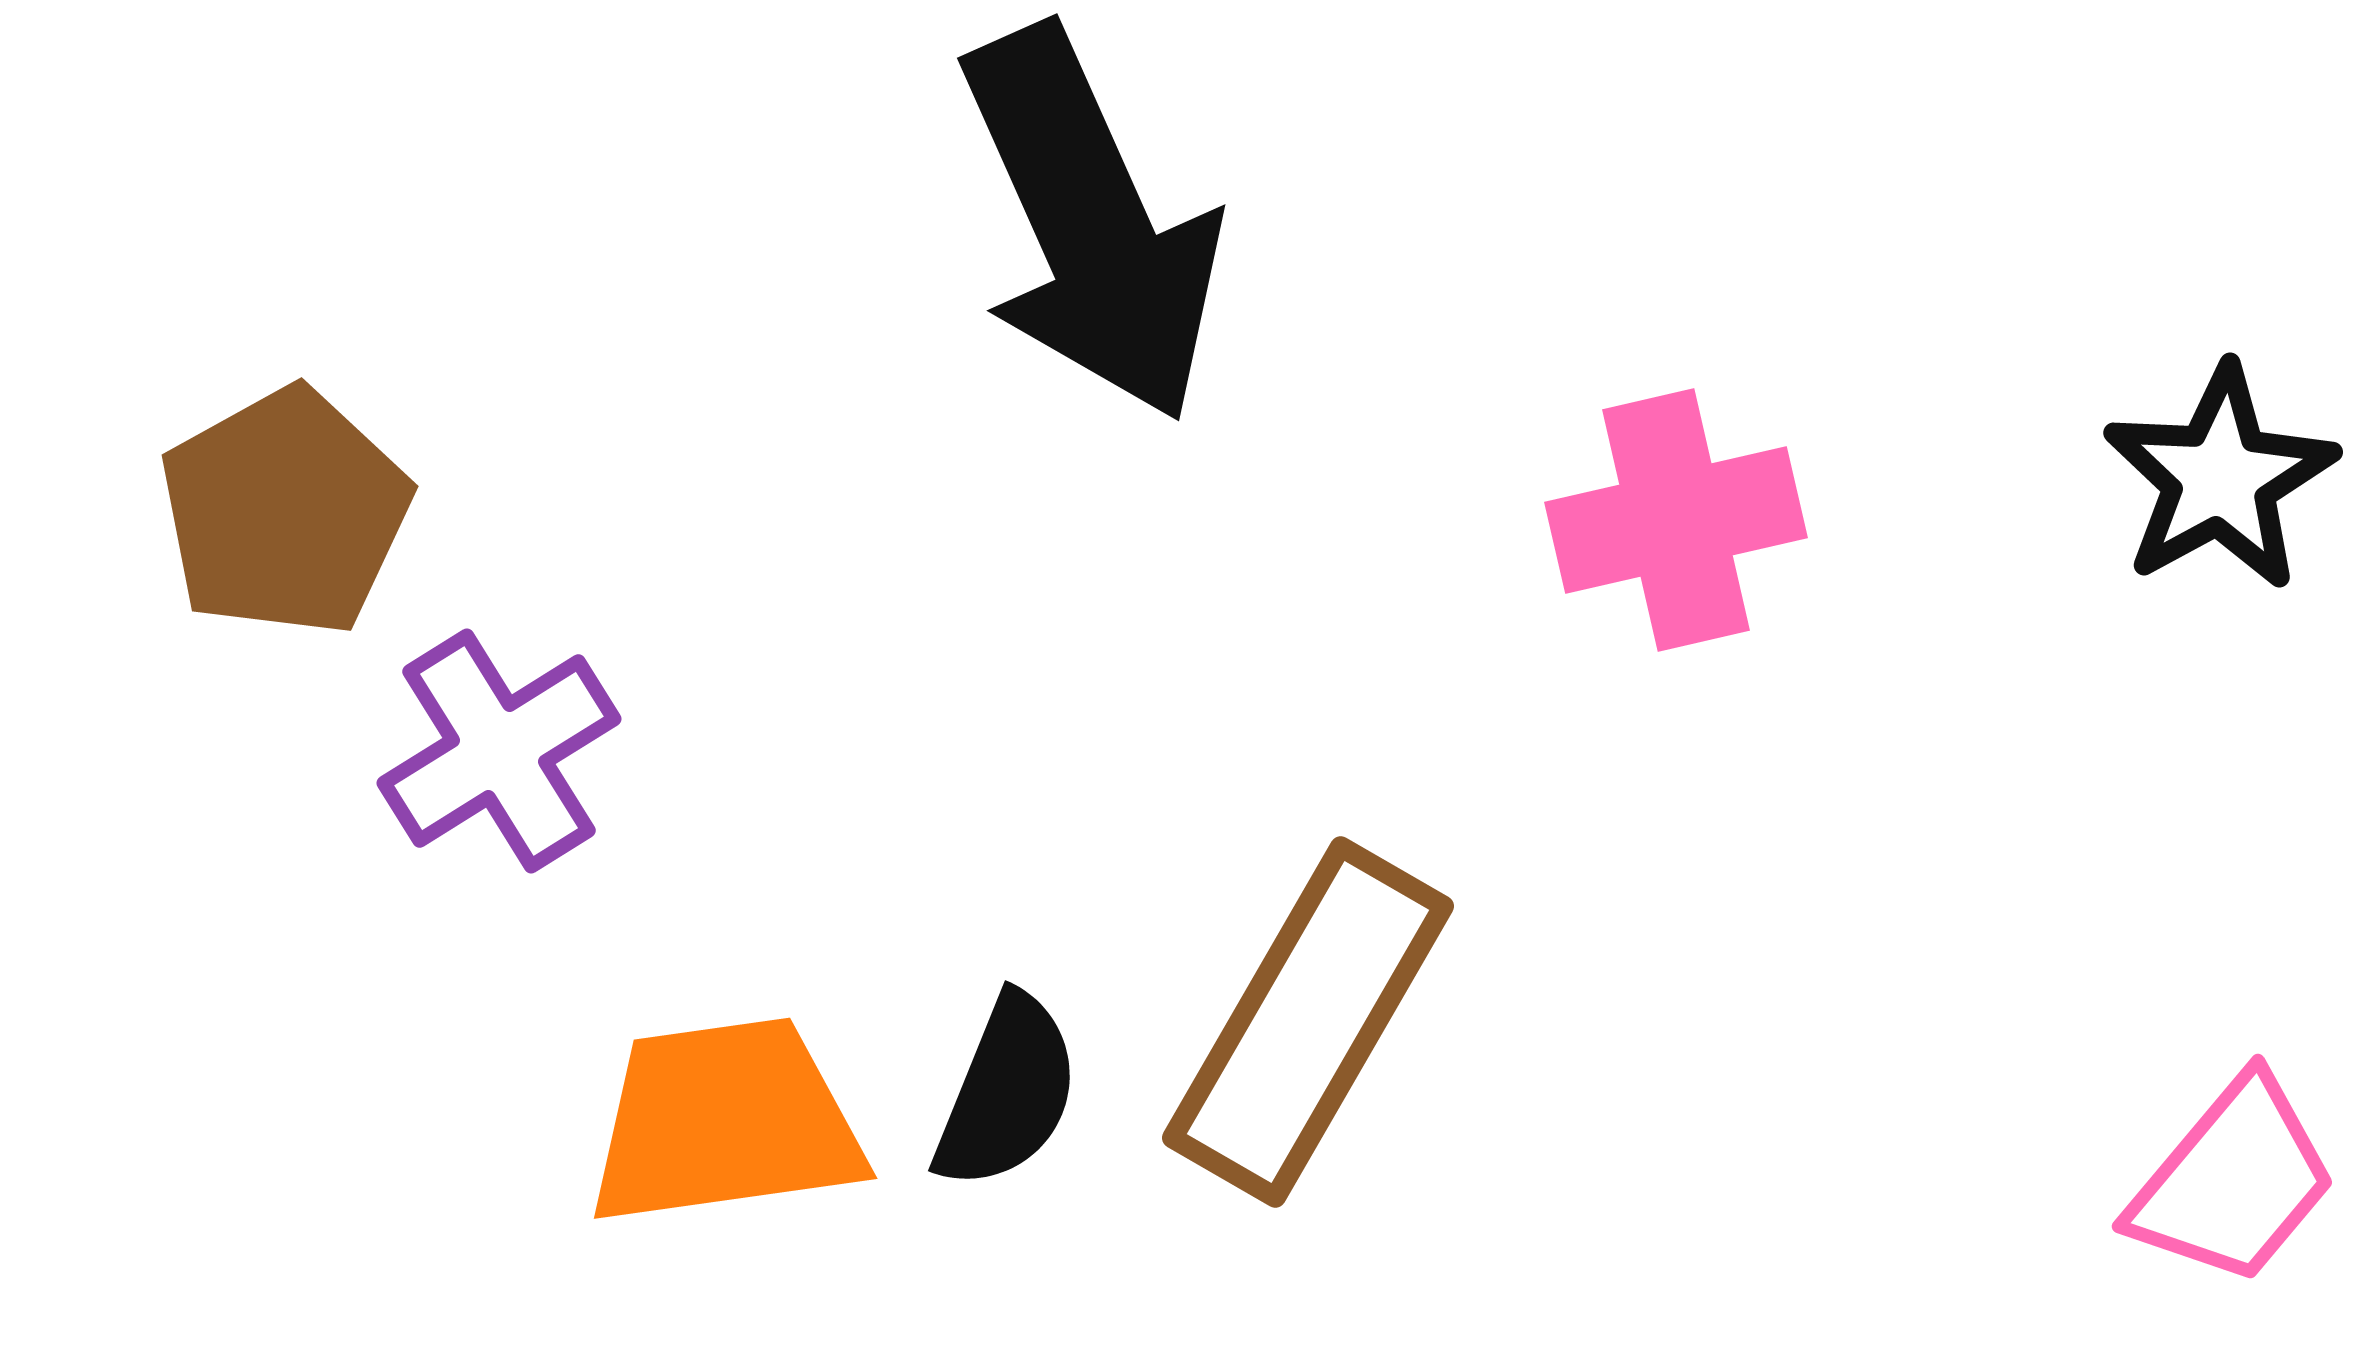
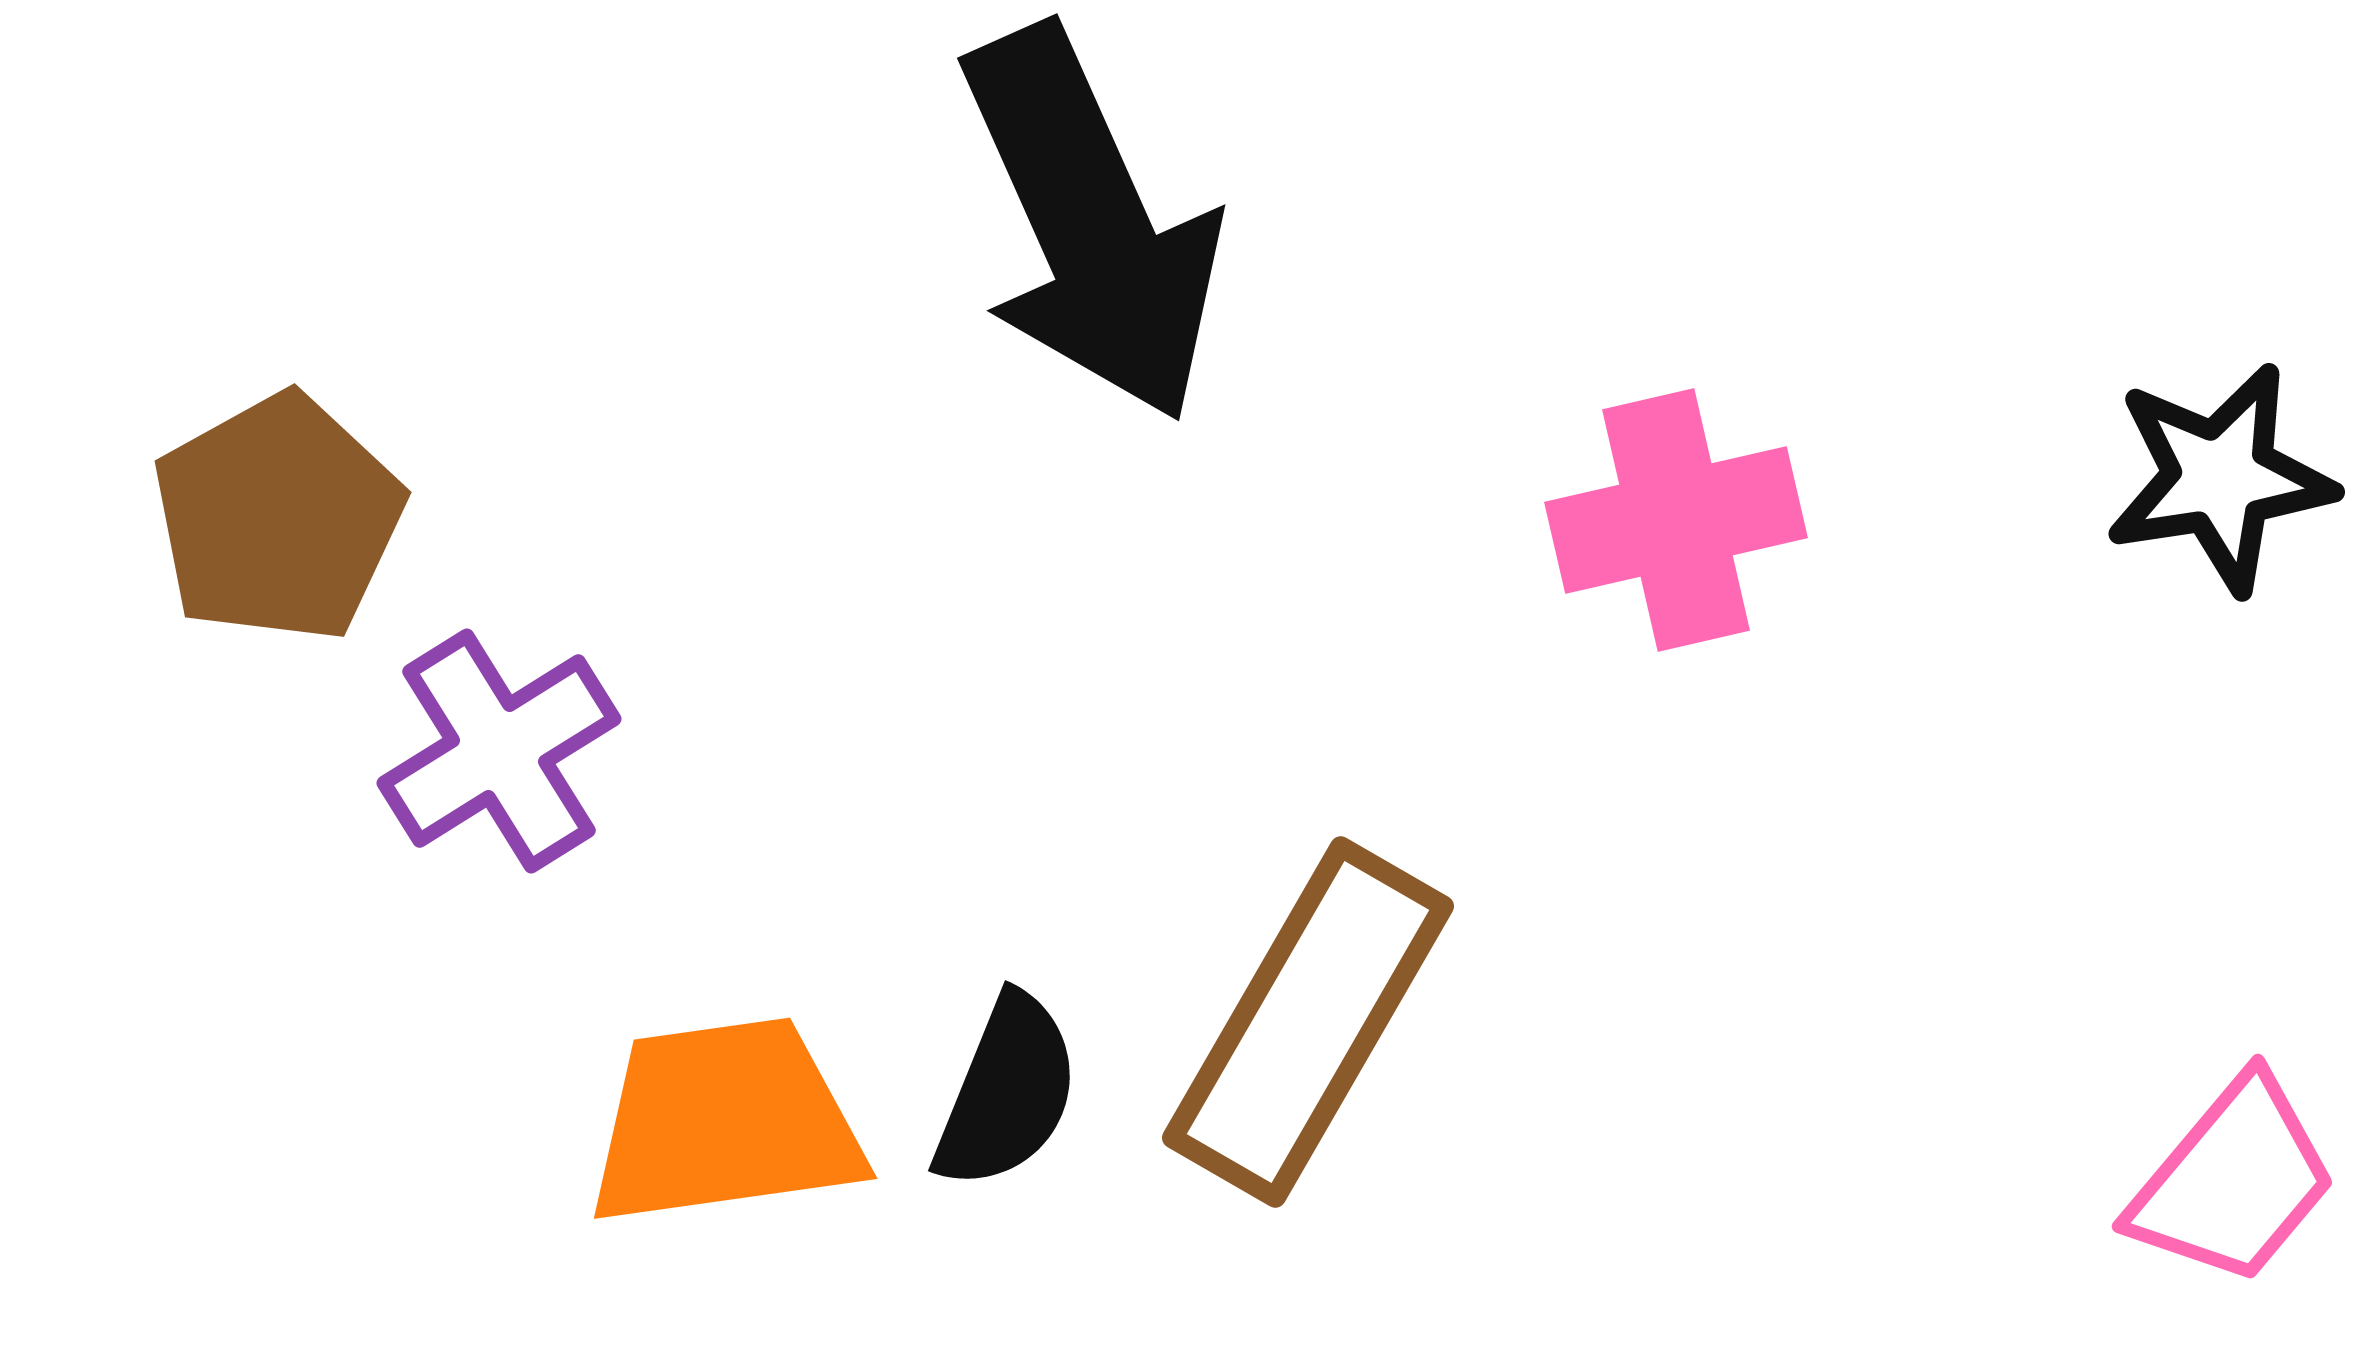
black star: rotated 20 degrees clockwise
brown pentagon: moved 7 px left, 6 px down
